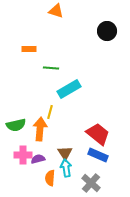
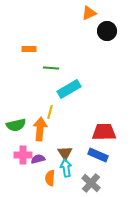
orange triangle: moved 33 px right, 2 px down; rotated 42 degrees counterclockwise
red trapezoid: moved 6 px right, 2 px up; rotated 40 degrees counterclockwise
